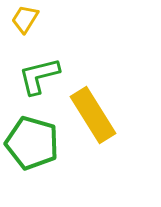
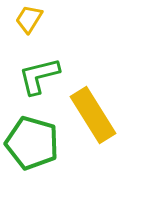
yellow trapezoid: moved 4 px right
